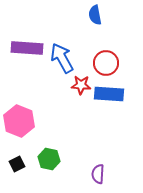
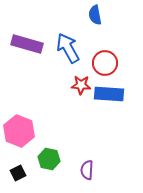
purple rectangle: moved 4 px up; rotated 12 degrees clockwise
blue arrow: moved 6 px right, 10 px up
red circle: moved 1 px left
pink hexagon: moved 10 px down
black square: moved 1 px right, 9 px down
purple semicircle: moved 11 px left, 4 px up
